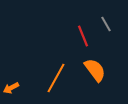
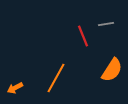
gray line: rotated 70 degrees counterclockwise
orange semicircle: moved 17 px right; rotated 70 degrees clockwise
orange arrow: moved 4 px right
